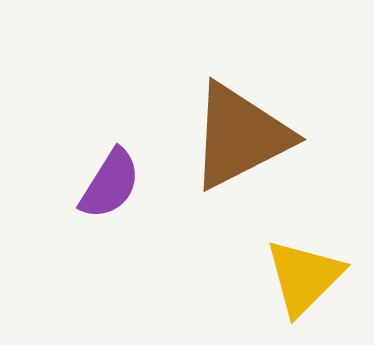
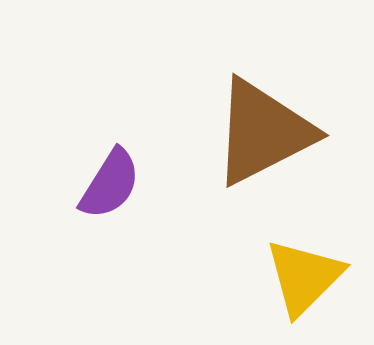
brown triangle: moved 23 px right, 4 px up
